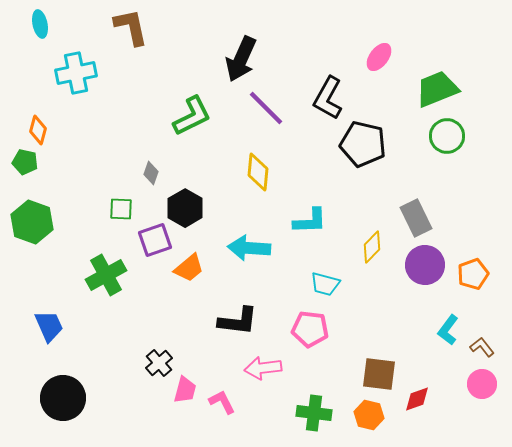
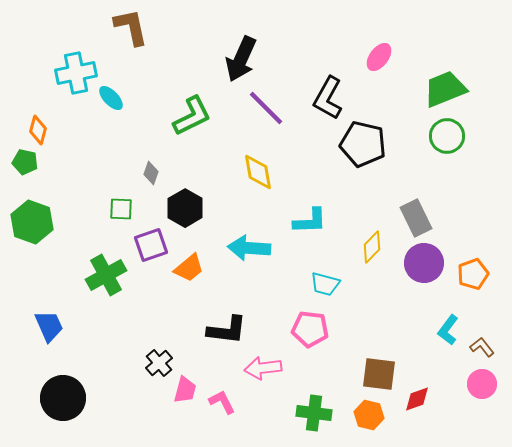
cyan ellipse at (40, 24): moved 71 px right, 74 px down; rotated 32 degrees counterclockwise
green trapezoid at (437, 89): moved 8 px right
yellow diamond at (258, 172): rotated 15 degrees counterclockwise
purple square at (155, 240): moved 4 px left, 5 px down
purple circle at (425, 265): moved 1 px left, 2 px up
black L-shape at (238, 321): moved 11 px left, 9 px down
